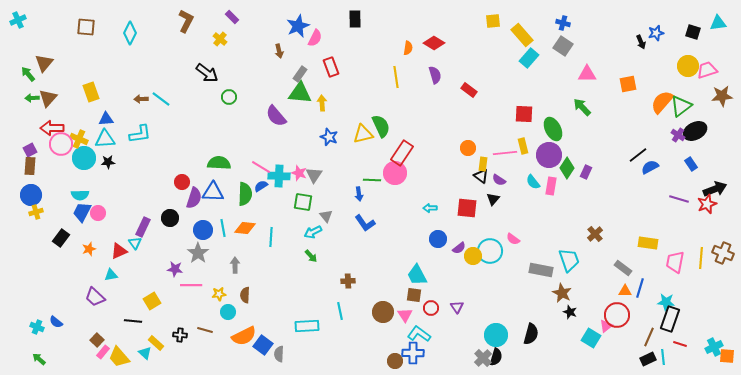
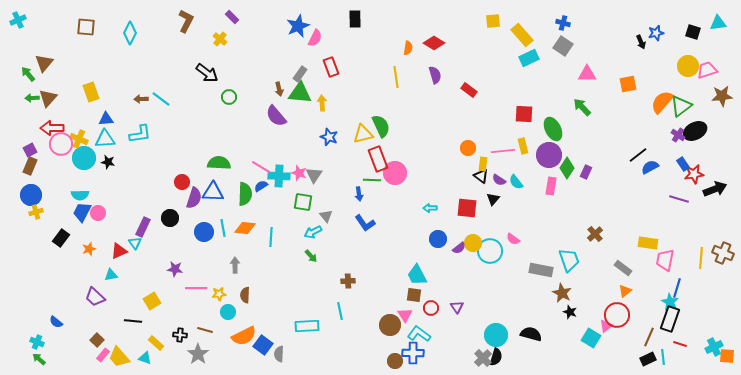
brown arrow at (279, 51): moved 38 px down
cyan rectangle at (529, 58): rotated 24 degrees clockwise
red rectangle at (402, 153): moved 24 px left, 6 px down; rotated 55 degrees counterclockwise
pink line at (505, 153): moved 2 px left, 2 px up
black star at (108, 162): rotated 16 degrees clockwise
blue rectangle at (691, 164): moved 8 px left
brown rectangle at (30, 166): rotated 18 degrees clockwise
cyan semicircle at (533, 182): moved 17 px left
red star at (707, 204): moved 13 px left, 30 px up; rotated 12 degrees clockwise
blue circle at (203, 230): moved 1 px right, 2 px down
gray star at (198, 253): moved 101 px down
yellow circle at (473, 256): moved 13 px up
pink trapezoid at (675, 262): moved 10 px left, 2 px up
pink line at (191, 285): moved 5 px right, 3 px down
blue line at (640, 288): moved 37 px right
orange triangle at (625, 291): rotated 40 degrees counterclockwise
cyan star at (666, 302): moved 4 px right; rotated 24 degrees clockwise
brown circle at (383, 312): moved 7 px right, 13 px down
cyan cross at (37, 327): moved 15 px down
black semicircle at (531, 334): rotated 90 degrees counterclockwise
pink rectangle at (103, 352): moved 3 px down
cyan triangle at (145, 353): moved 5 px down; rotated 24 degrees counterclockwise
